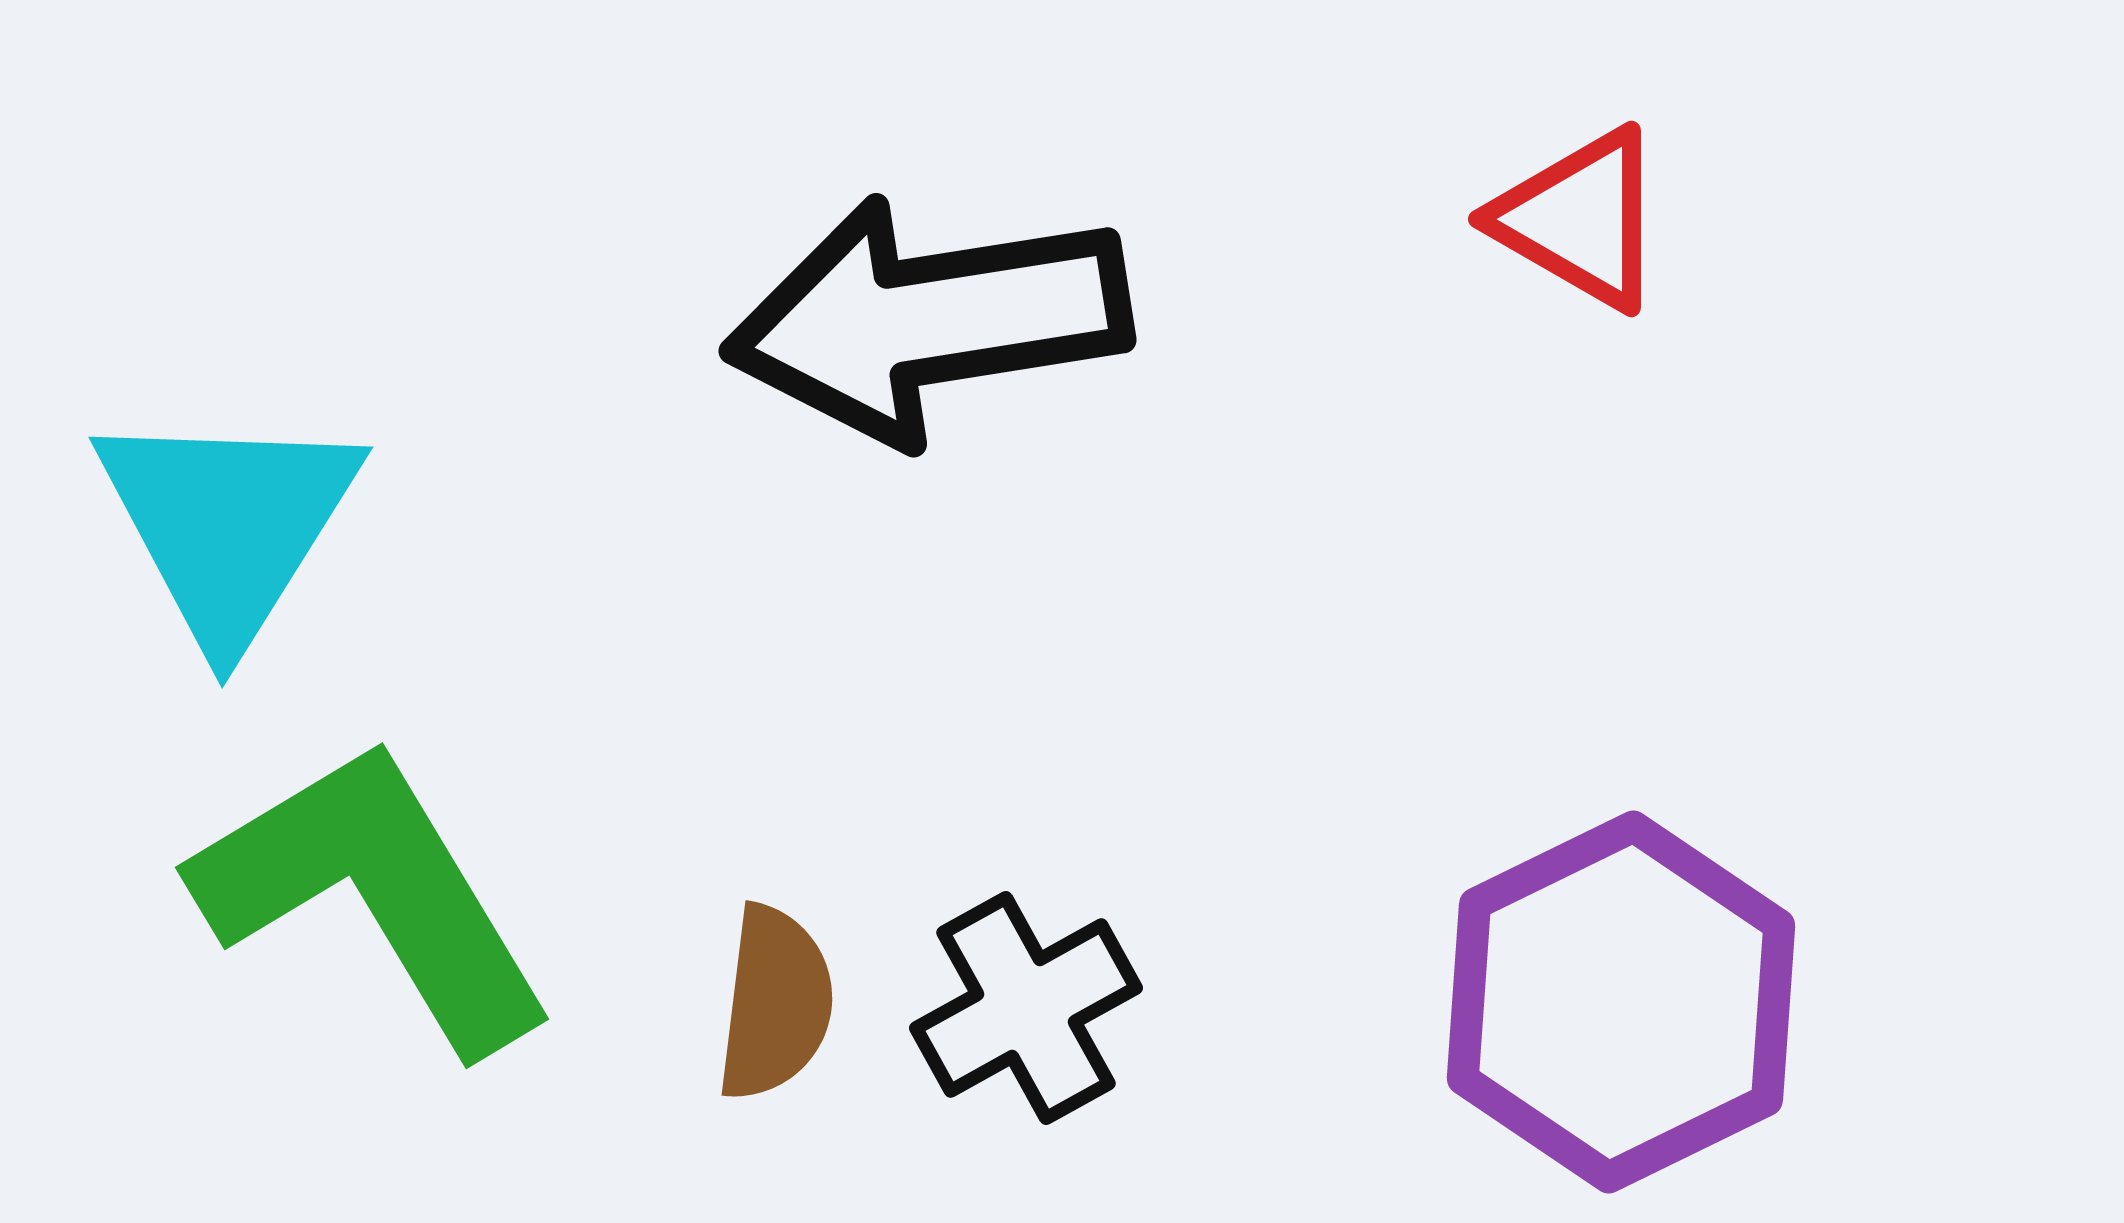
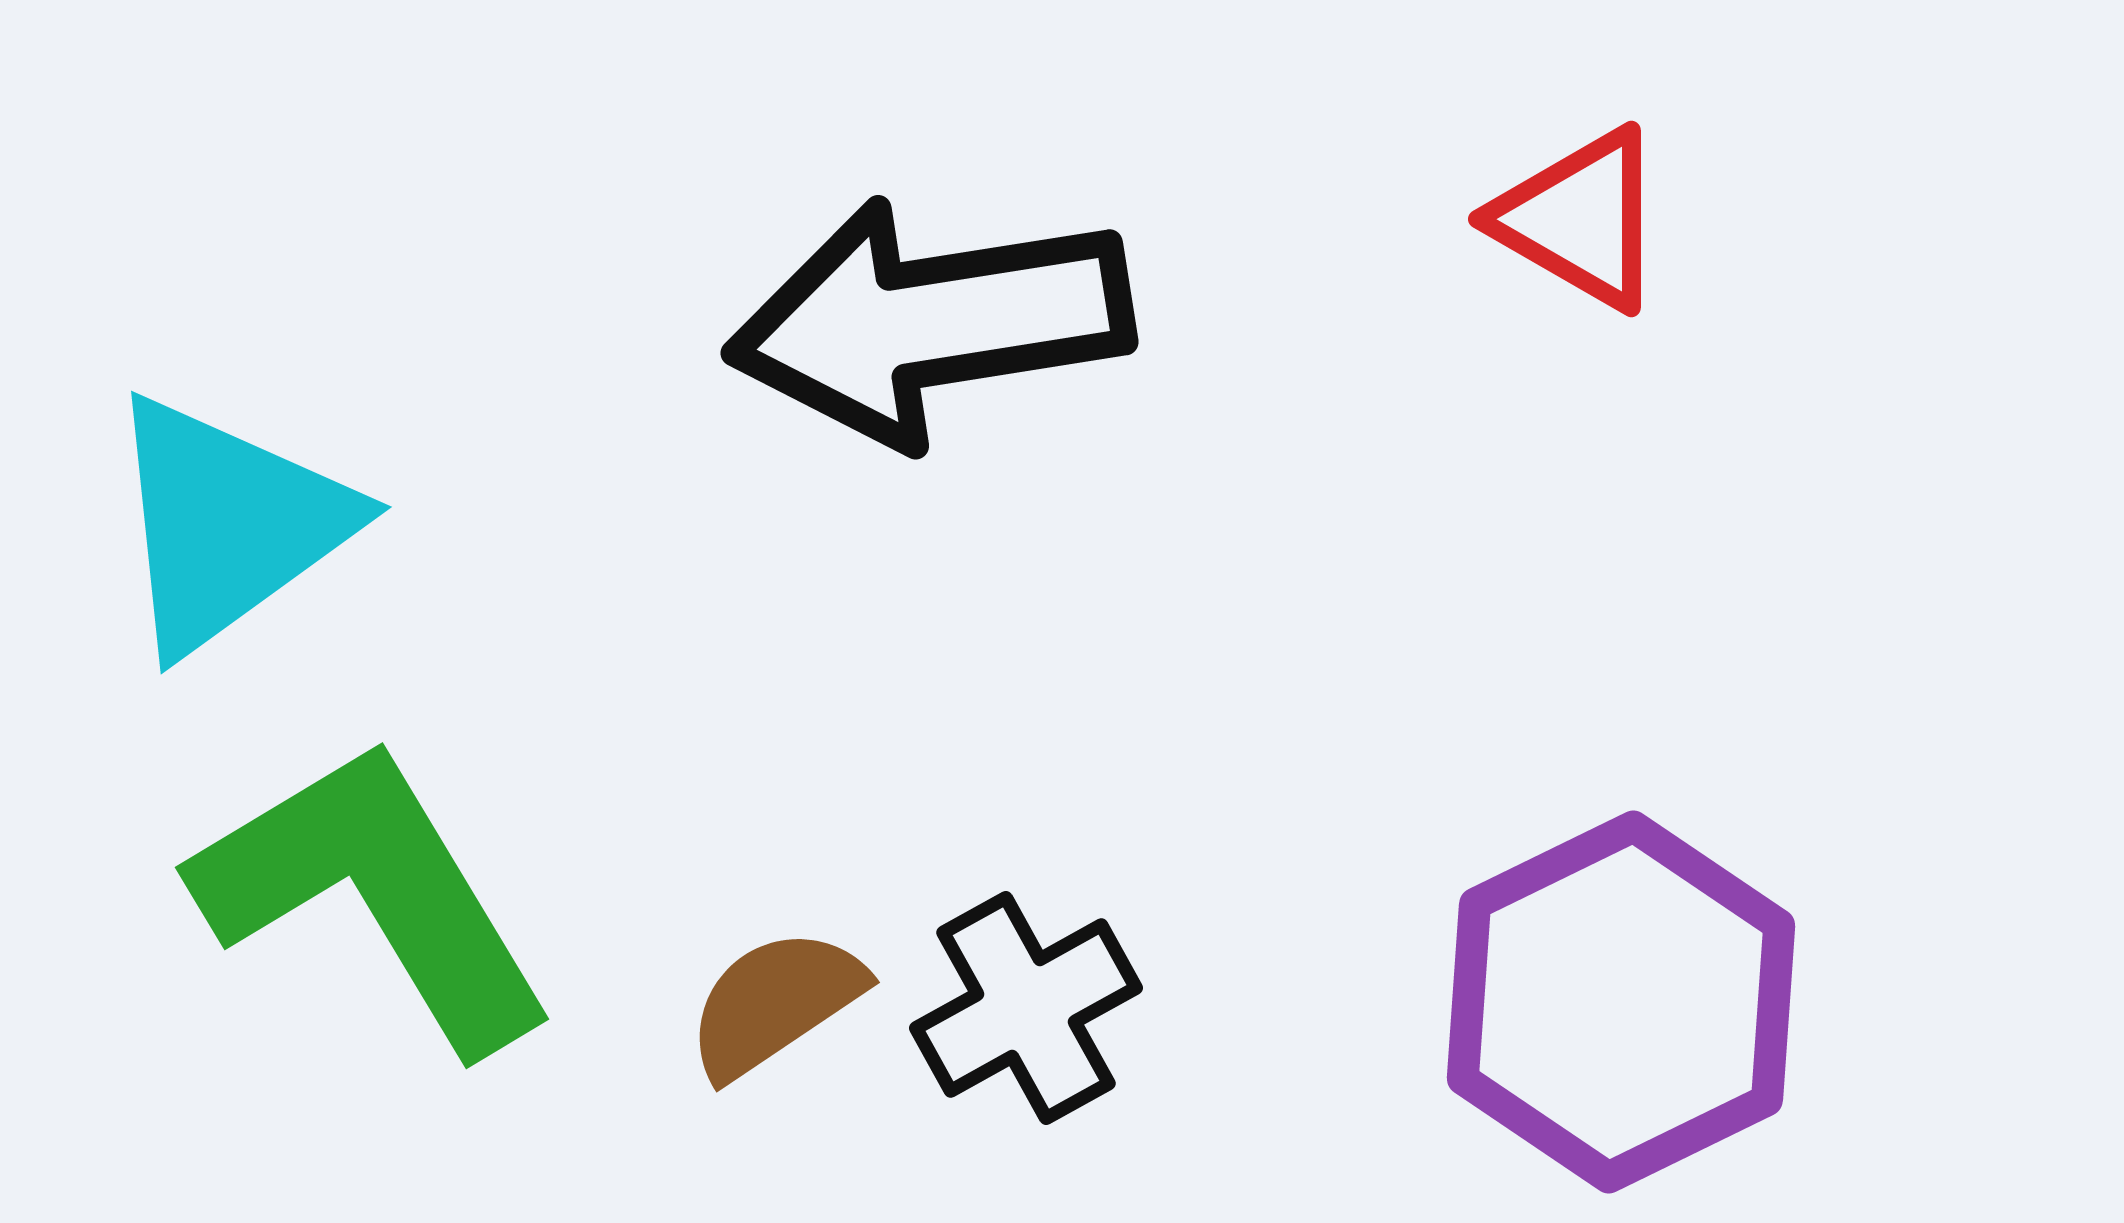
black arrow: moved 2 px right, 2 px down
cyan triangle: rotated 22 degrees clockwise
brown semicircle: rotated 131 degrees counterclockwise
